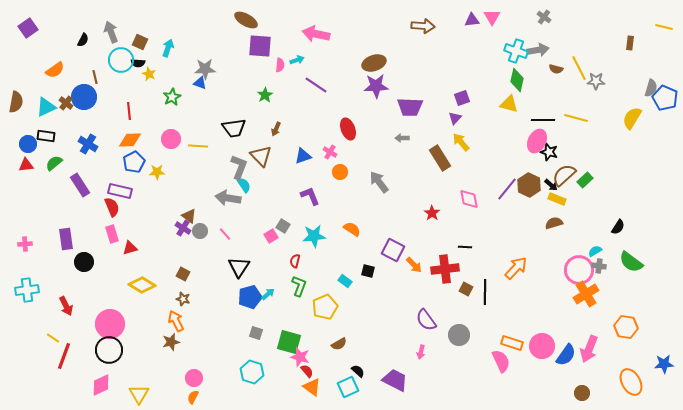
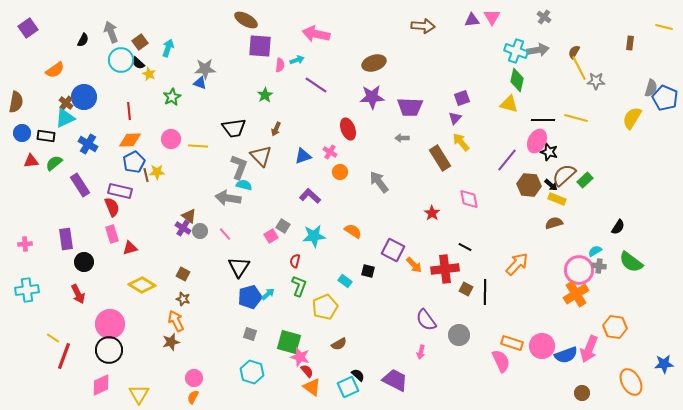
brown square at (140, 42): rotated 28 degrees clockwise
black semicircle at (138, 63): rotated 40 degrees clockwise
brown semicircle at (556, 69): moved 18 px right, 17 px up; rotated 104 degrees clockwise
brown line at (95, 77): moved 51 px right, 98 px down
purple star at (376, 86): moved 4 px left, 11 px down
cyan triangle at (46, 107): moved 19 px right, 11 px down
blue circle at (28, 144): moved 6 px left, 11 px up
red triangle at (26, 165): moved 5 px right, 4 px up
cyan semicircle at (244, 185): rotated 42 degrees counterclockwise
brown hexagon at (529, 185): rotated 20 degrees counterclockwise
purple line at (507, 189): moved 29 px up
purple L-shape at (310, 196): rotated 25 degrees counterclockwise
orange semicircle at (352, 229): moved 1 px right, 2 px down
black line at (465, 247): rotated 24 degrees clockwise
orange arrow at (516, 268): moved 1 px right, 4 px up
orange cross at (586, 294): moved 10 px left
red arrow at (66, 306): moved 12 px right, 12 px up
orange hexagon at (626, 327): moved 11 px left
gray square at (256, 333): moved 6 px left, 1 px down
blue semicircle at (566, 355): rotated 35 degrees clockwise
black semicircle at (358, 371): moved 4 px down
